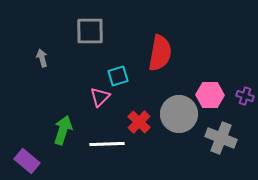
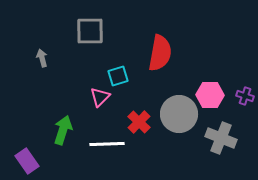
purple rectangle: rotated 15 degrees clockwise
